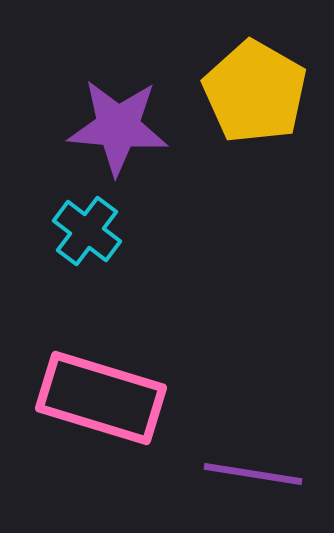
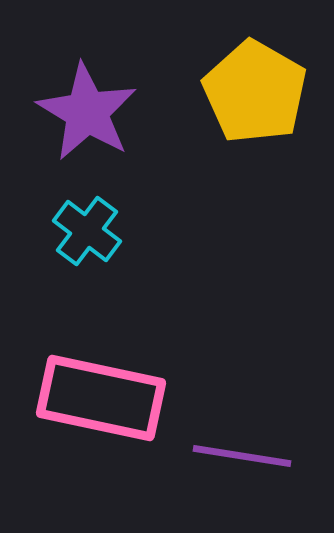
purple star: moved 31 px left, 15 px up; rotated 26 degrees clockwise
pink rectangle: rotated 5 degrees counterclockwise
purple line: moved 11 px left, 18 px up
